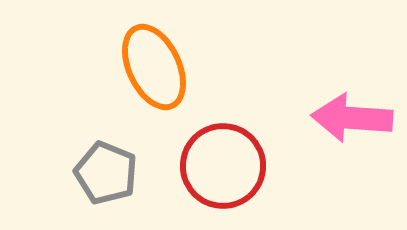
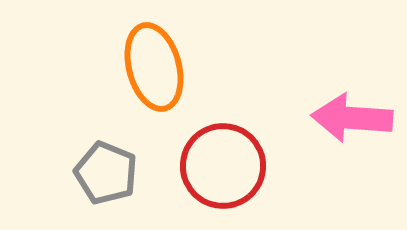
orange ellipse: rotated 10 degrees clockwise
